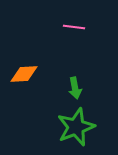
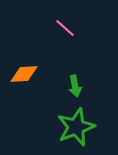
pink line: moved 9 px left, 1 px down; rotated 35 degrees clockwise
green arrow: moved 2 px up
